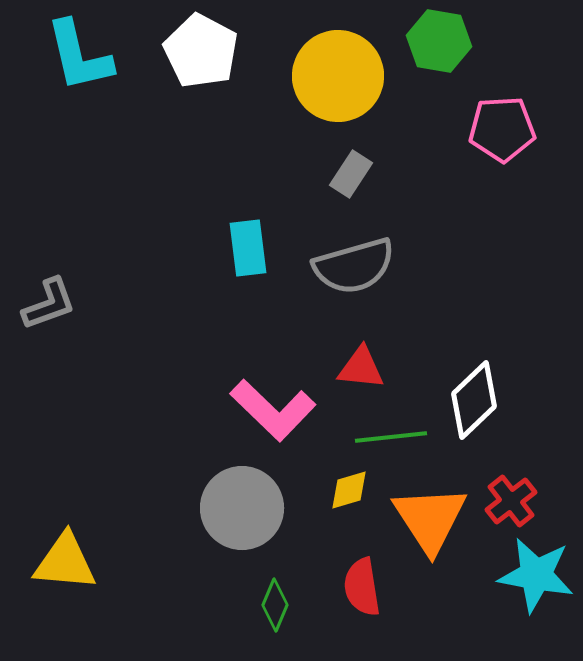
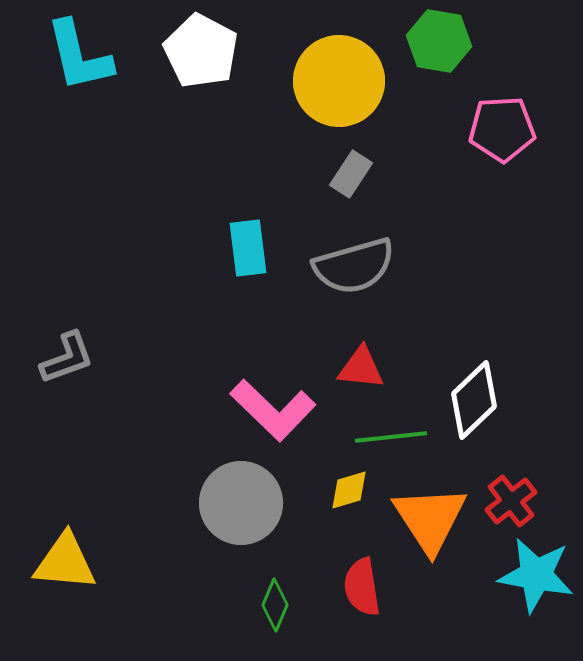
yellow circle: moved 1 px right, 5 px down
gray L-shape: moved 18 px right, 54 px down
gray circle: moved 1 px left, 5 px up
